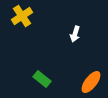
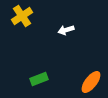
white arrow: moved 9 px left, 4 px up; rotated 56 degrees clockwise
green rectangle: moved 3 px left; rotated 60 degrees counterclockwise
